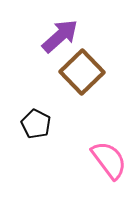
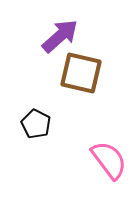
brown square: moved 1 px left, 1 px down; rotated 33 degrees counterclockwise
